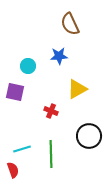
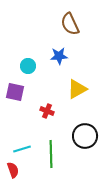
red cross: moved 4 px left
black circle: moved 4 px left
